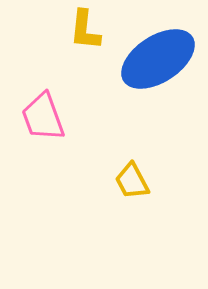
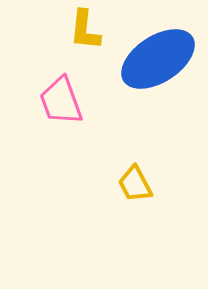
pink trapezoid: moved 18 px right, 16 px up
yellow trapezoid: moved 3 px right, 3 px down
